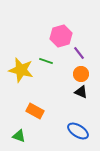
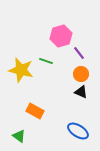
green triangle: rotated 16 degrees clockwise
